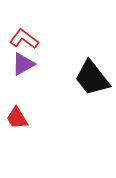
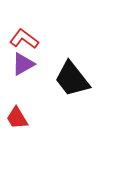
black trapezoid: moved 20 px left, 1 px down
